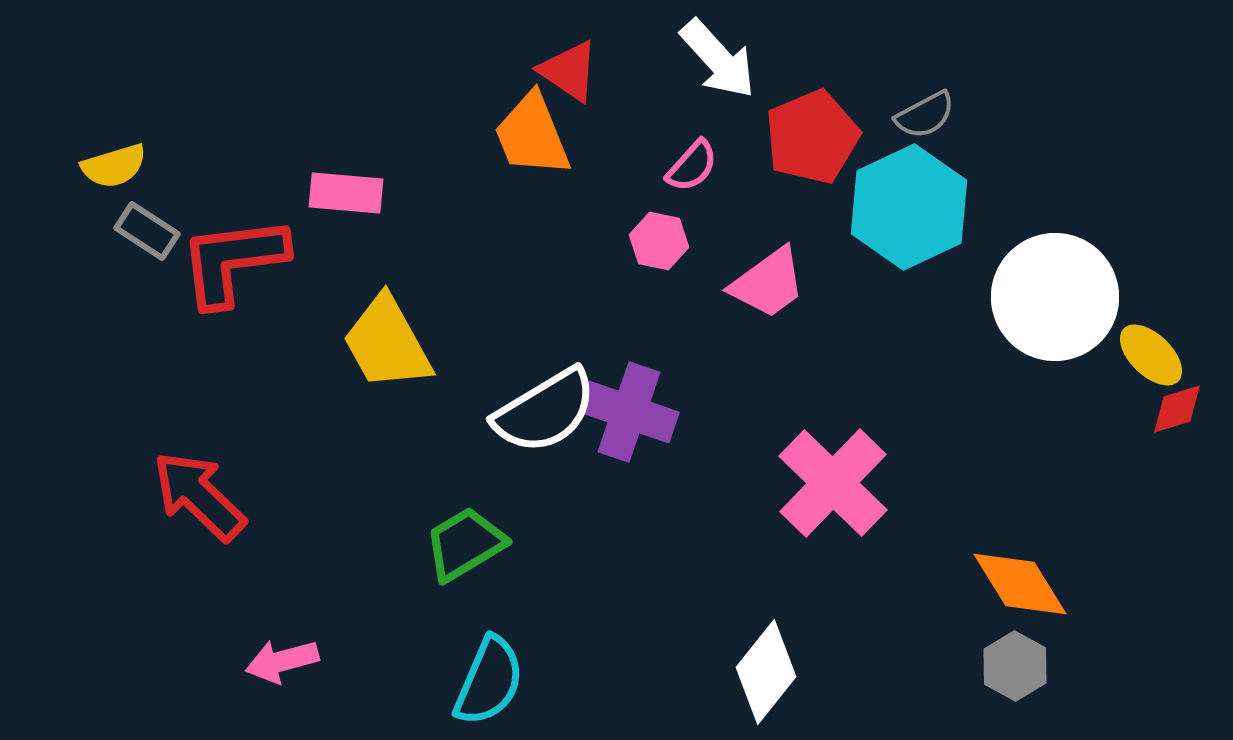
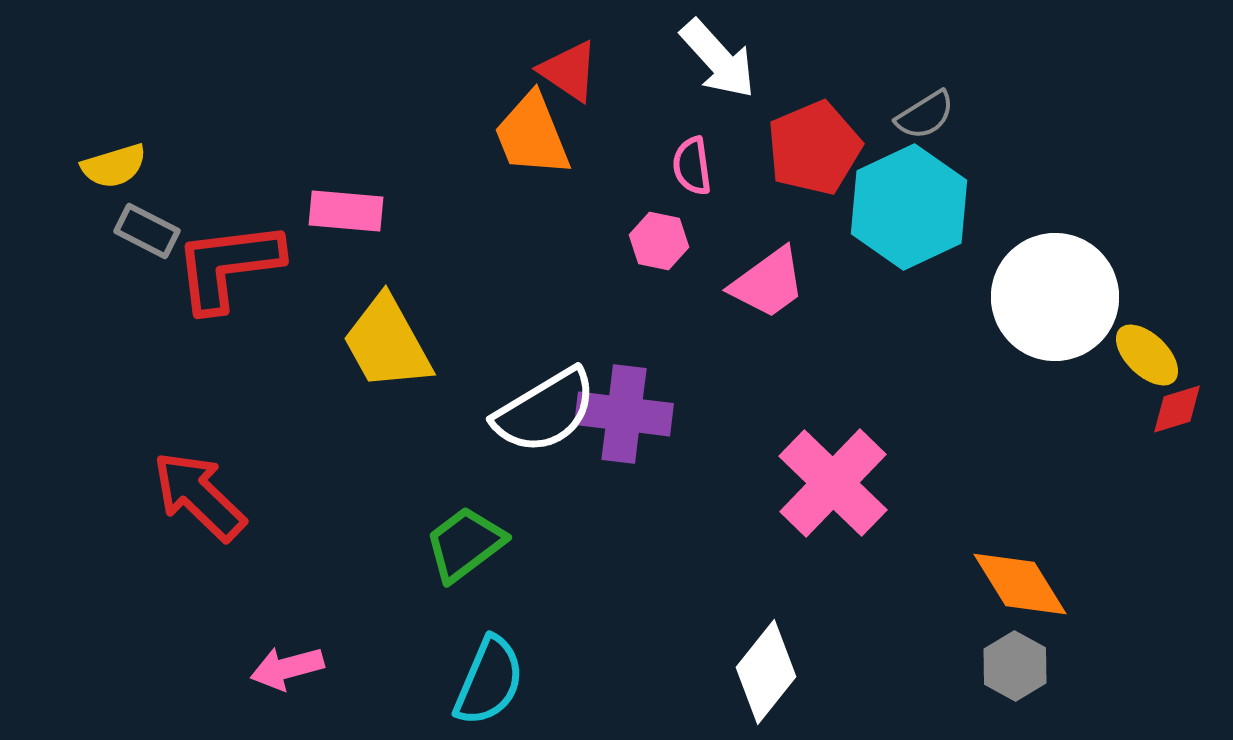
gray semicircle: rotated 4 degrees counterclockwise
red pentagon: moved 2 px right, 11 px down
pink semicircle: rotated 130 degrees clockwise
pink rectangle: moved 18 px down
gray rectangle: rotated 6 degrees counterclockwise
red L-shape: moved 5 px left, 5 px down
yellow ellipse: moved 4 px left
purple cross: moved 5 px left, 2 px down; rotated 12 degrees counterclockwise
green trapezoid: rotated 6 degrees counterclockwise
pink arrow: moved 5 px right, 7 px down
